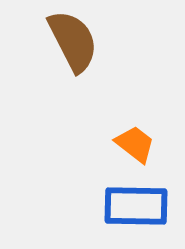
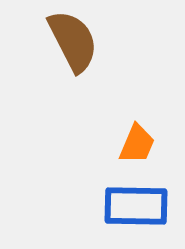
orange trapezoid: moved 2 px right; rotated 75 degrees clockwise
